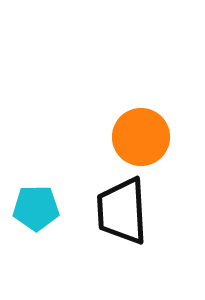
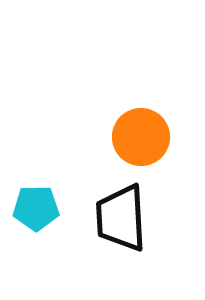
black trapezoid: moved 1 px left, 7 px down
